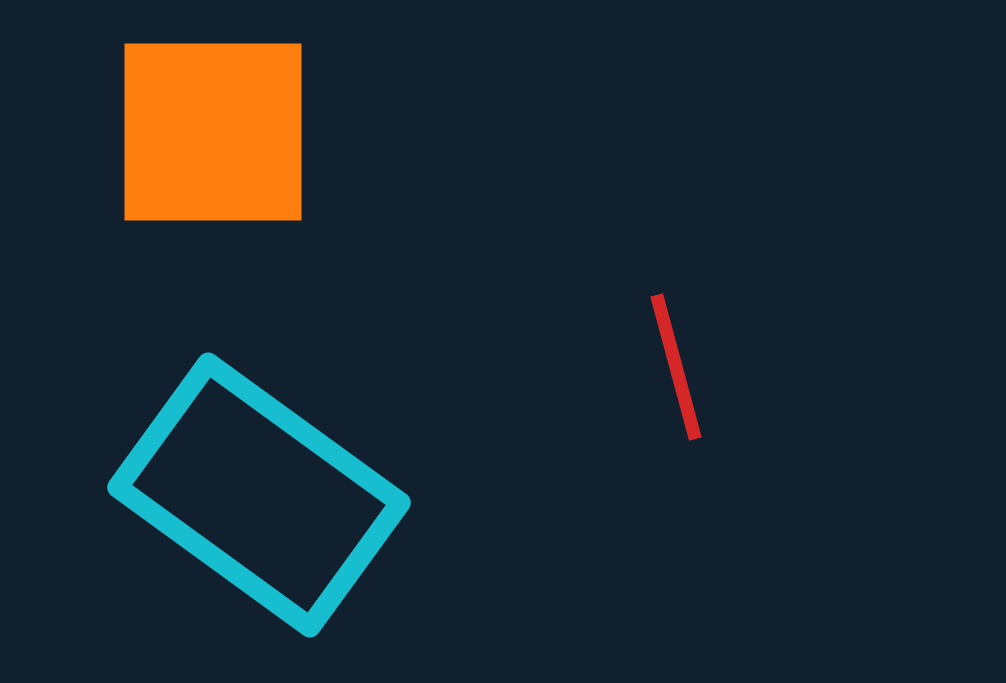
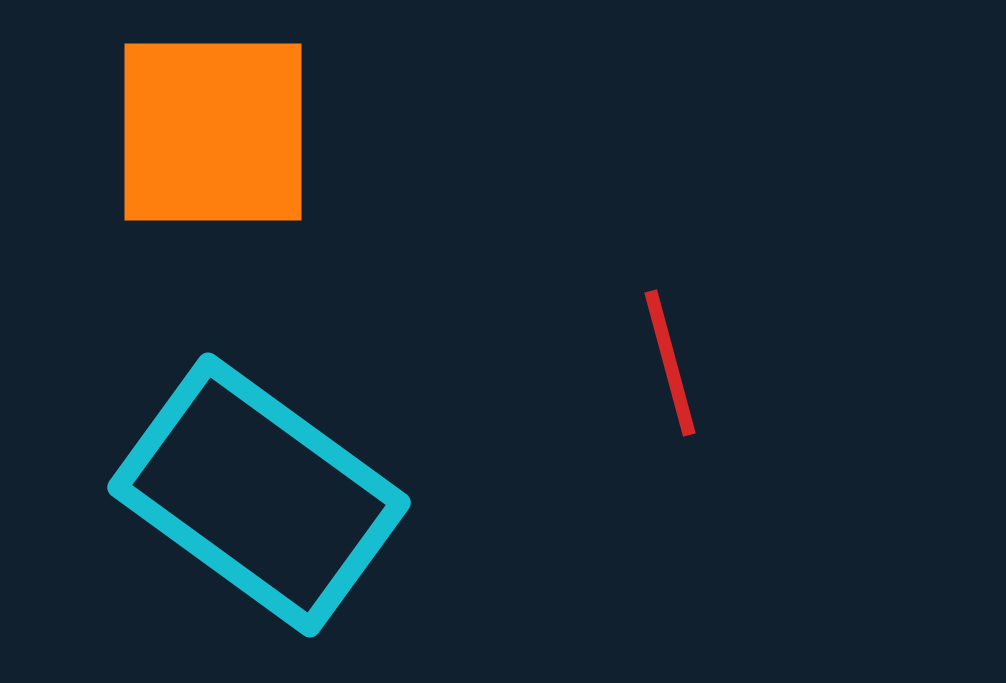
red line: moved 6 px left, 4 px up
